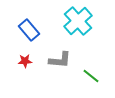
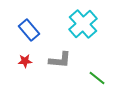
cyan cross: moved 5 px right, 3 px down
green line: moved 6 px right, 2 px down
